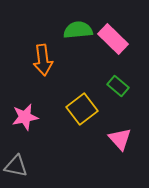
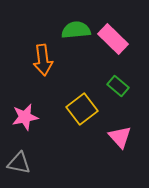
green semicircle: moved 2 px left
pink triangle: moved 2 px up
gray triangle: moved 3 px right, 3 px up
